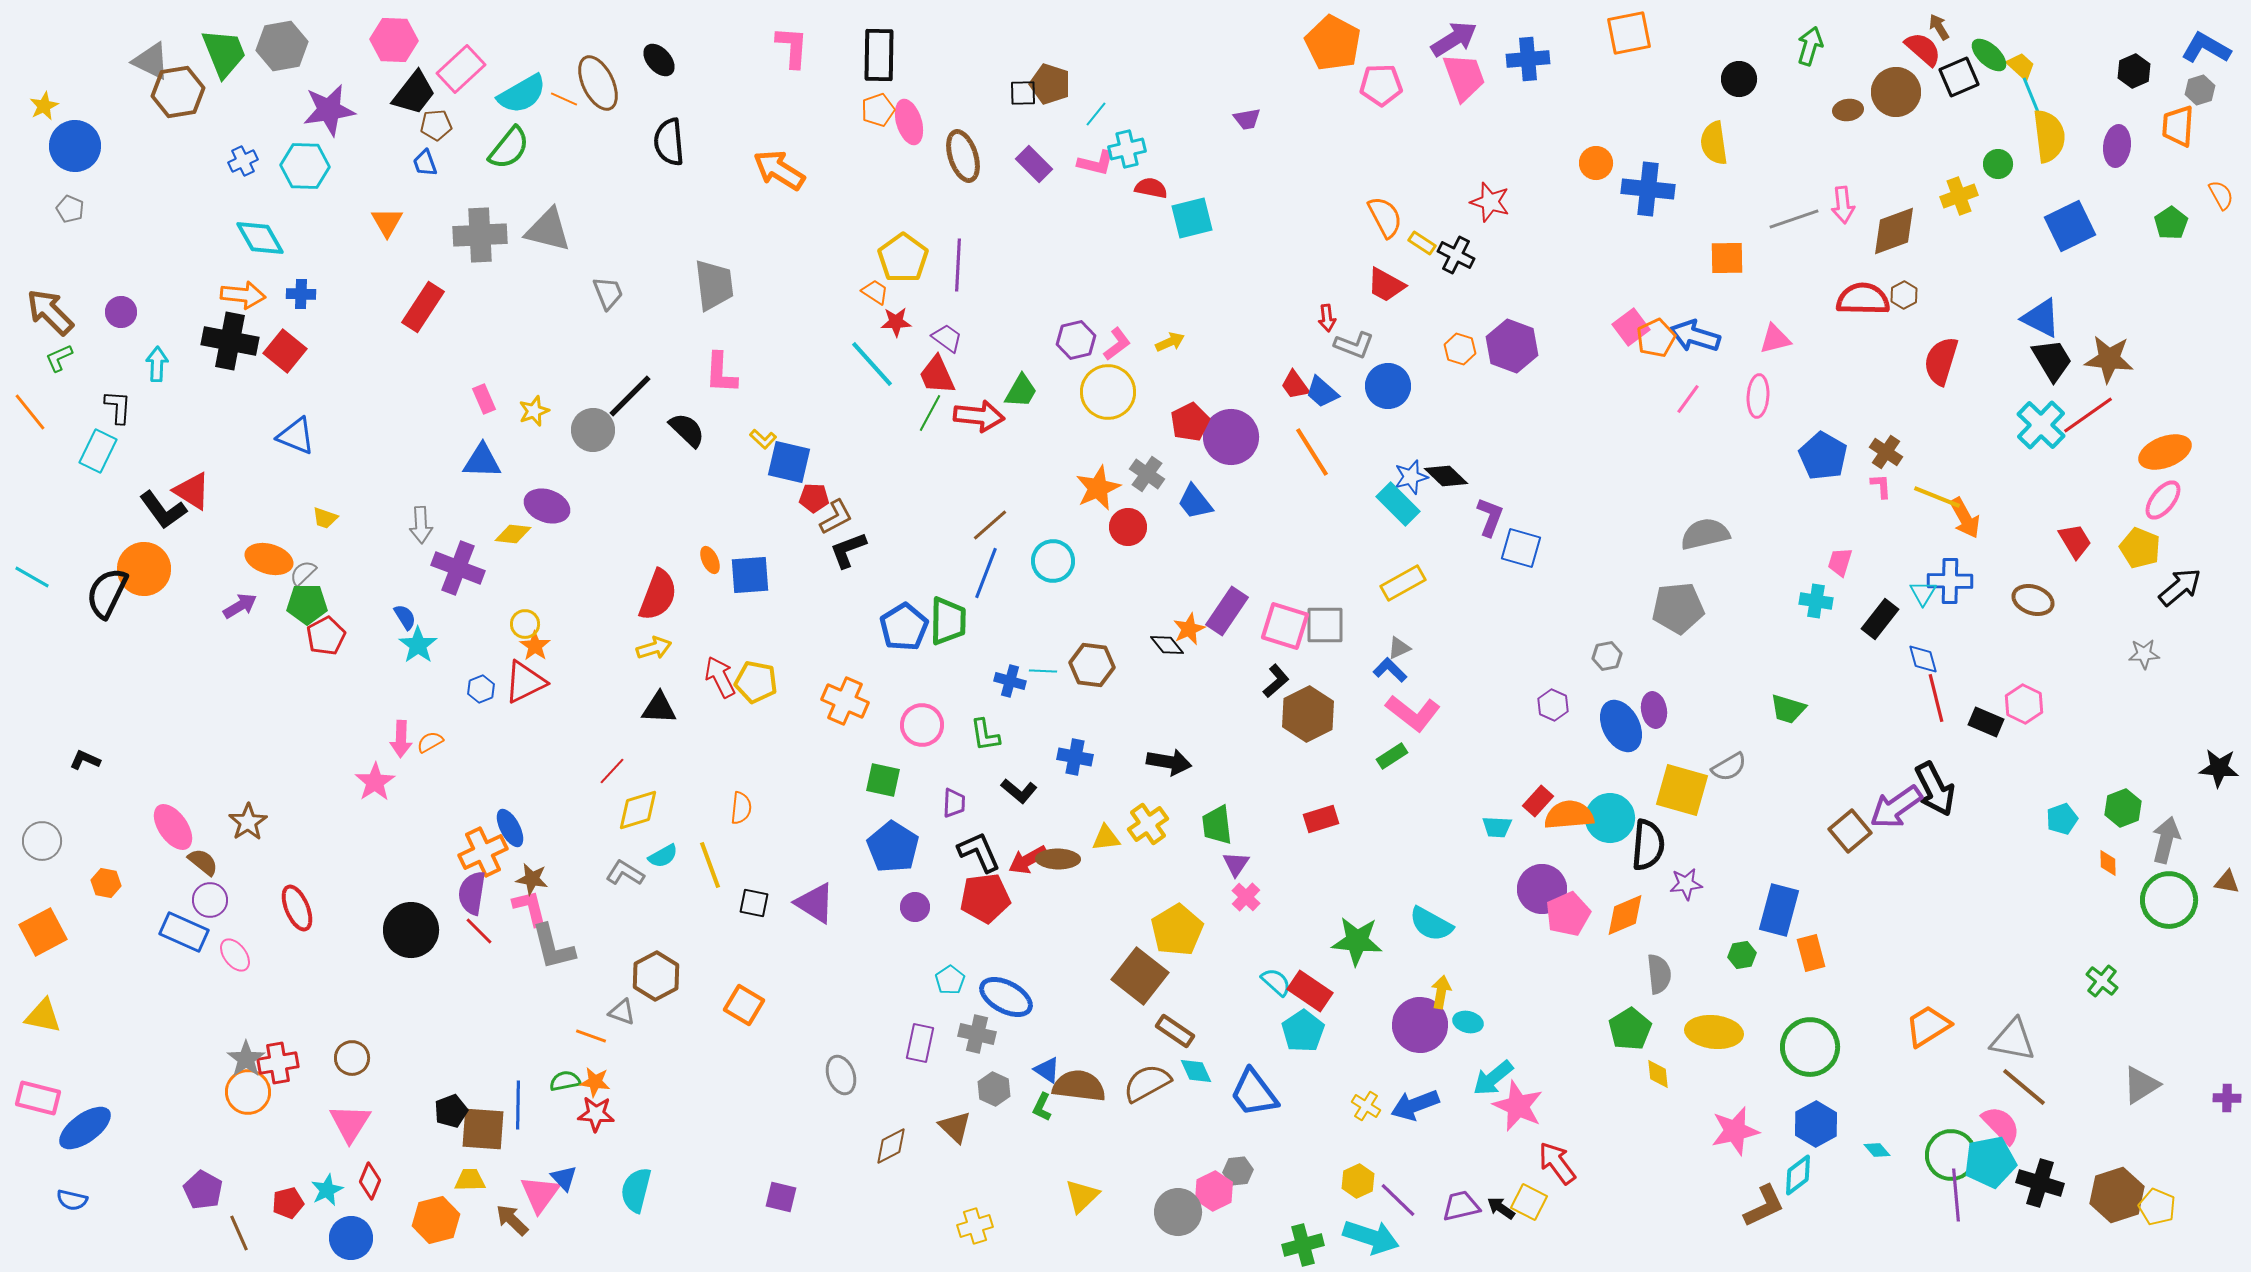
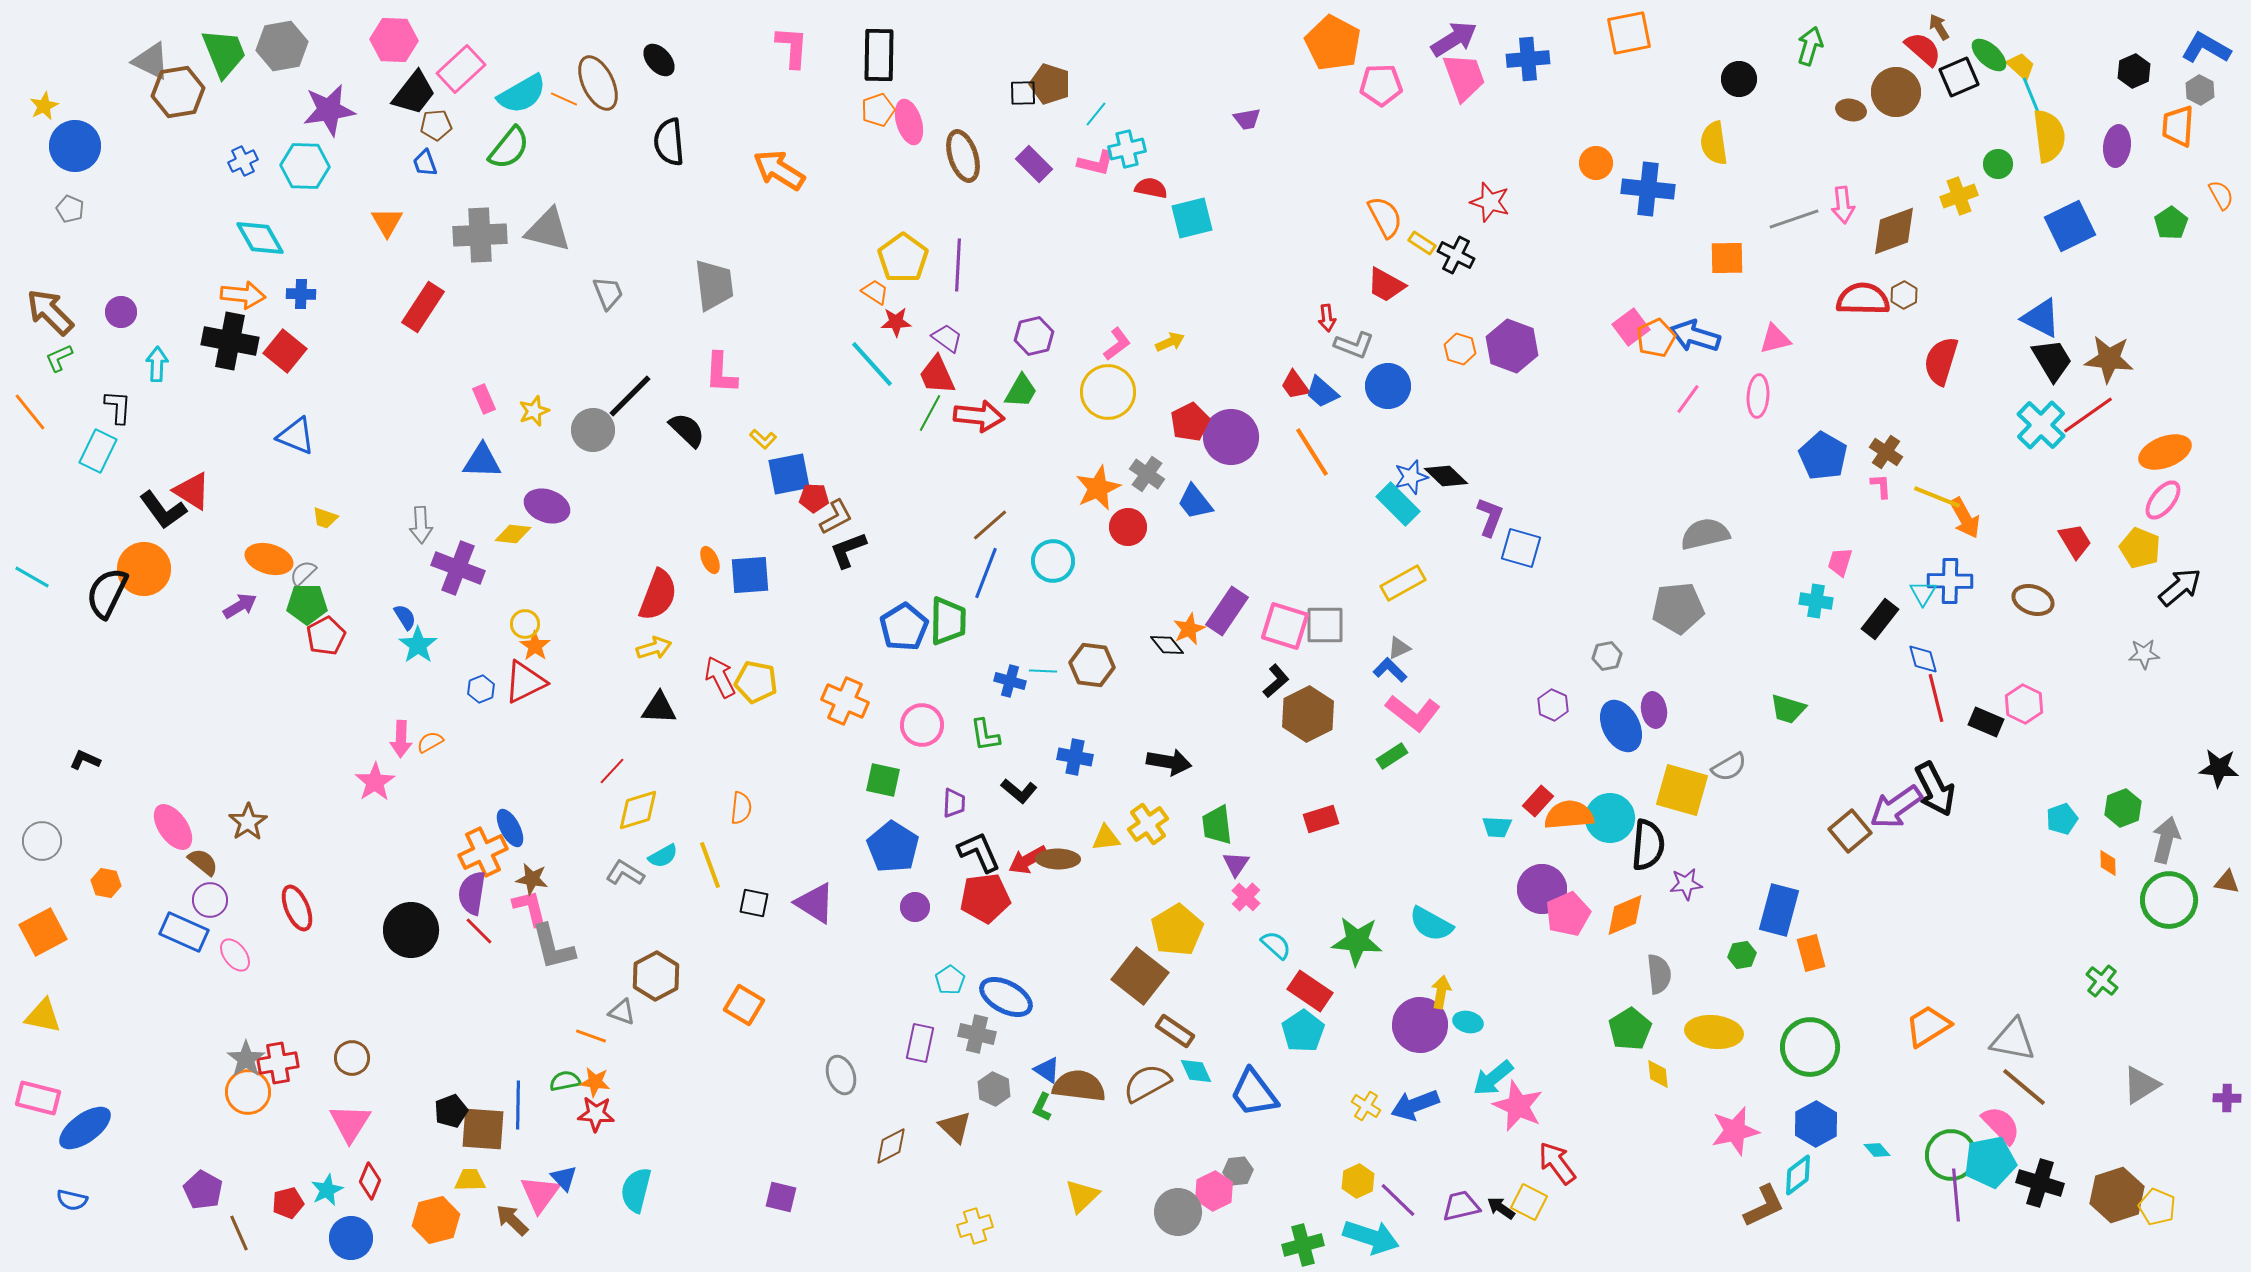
gray hexagon at (2200, 90): rotated 16 degrees counterclockwise
brown ellipse at (1848, 110): moved 3 px right; rotated 20 degrees clockwise
purple hexagon at (1076, 340): moved 42 px left, 4 px up
blue square at (789, 462): moved 12 px down; rotated 24 degrees counterclockwise
cyan semicircle at (1276, 982): moved 37 px up
